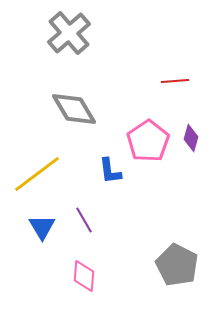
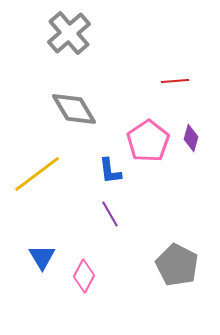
purple line: moved 26 px right, 6 px up
blue triangle: moved 30 px down
pink diamond: rotated 24 degrees clockwise
